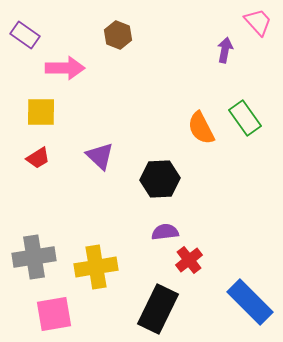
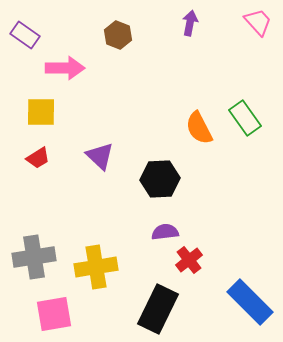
purple arrow: moved 35 px left, 27 px up
orange semicircle: moved 2 px left
